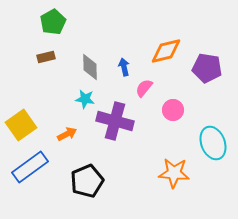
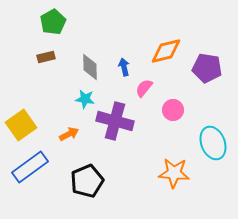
orange arrow: moved 2 px right
